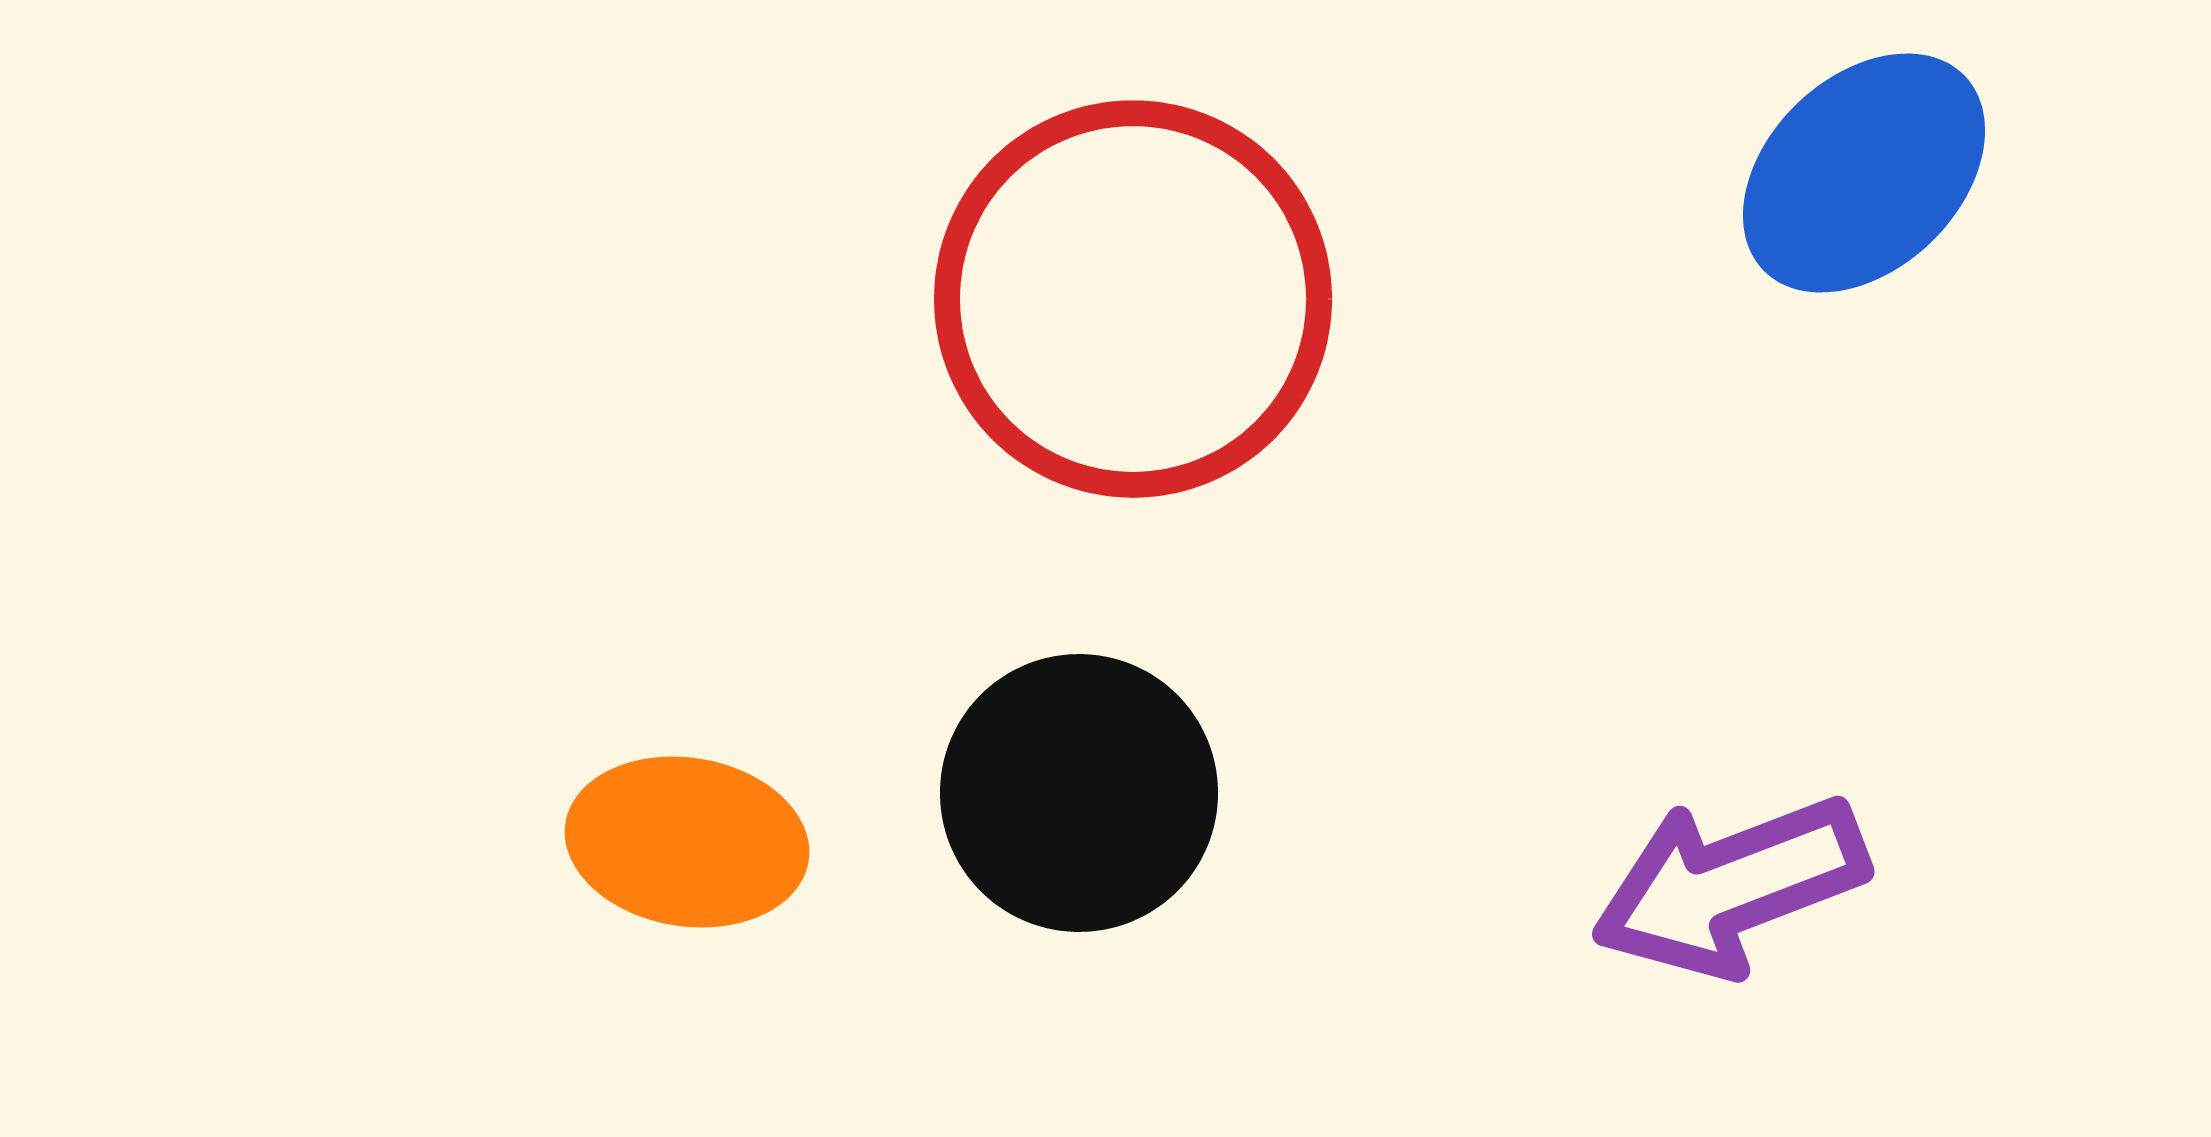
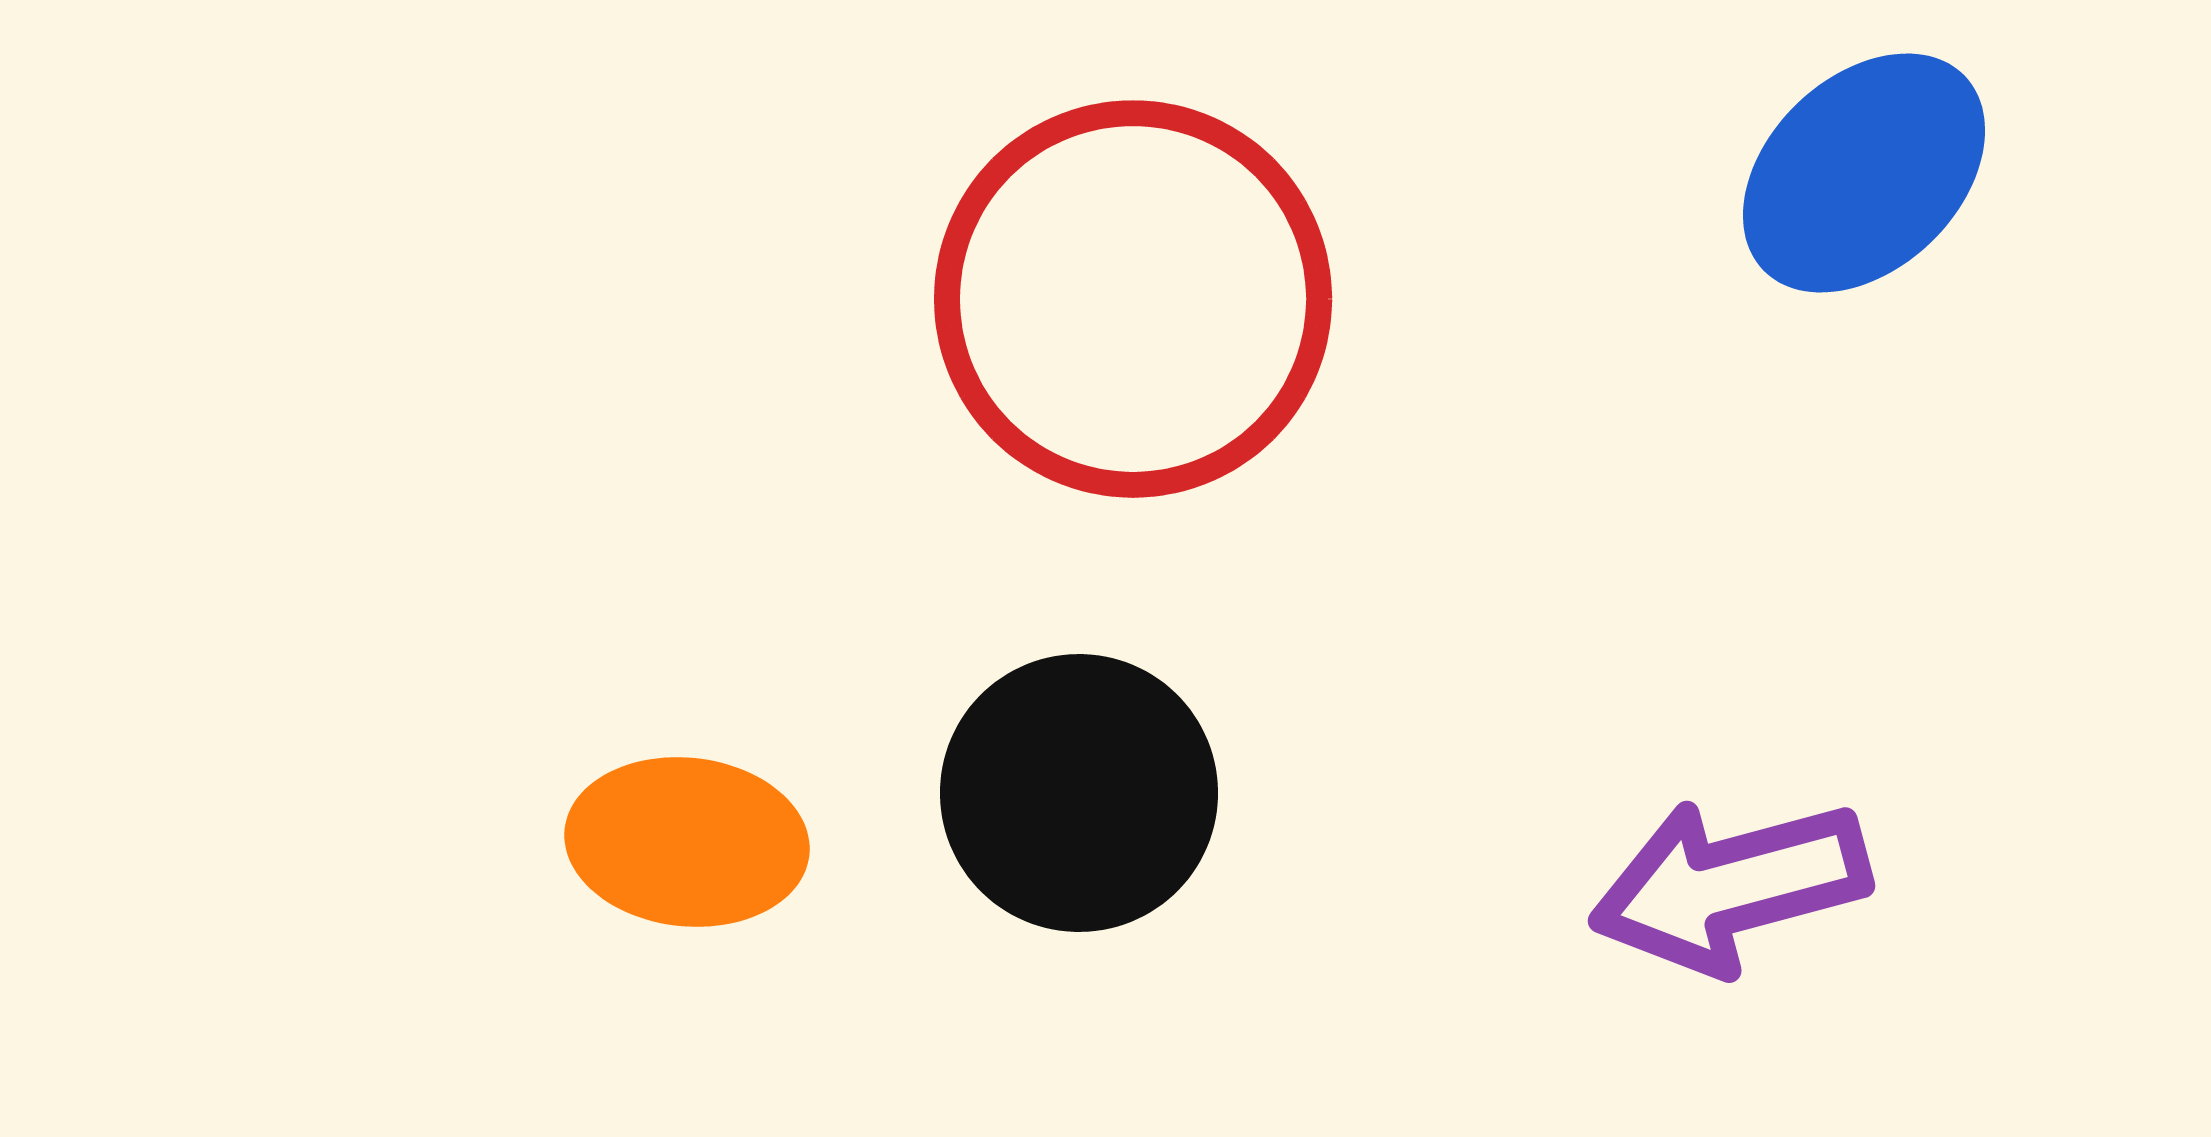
orange ellipse: rotated 3 degrees counterclockwise
purple arrow: rotated 6 degrees clockwise
